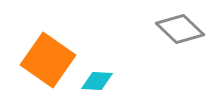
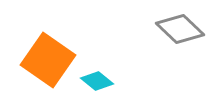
cyan diamond: rotated 36 degrees clockwise
